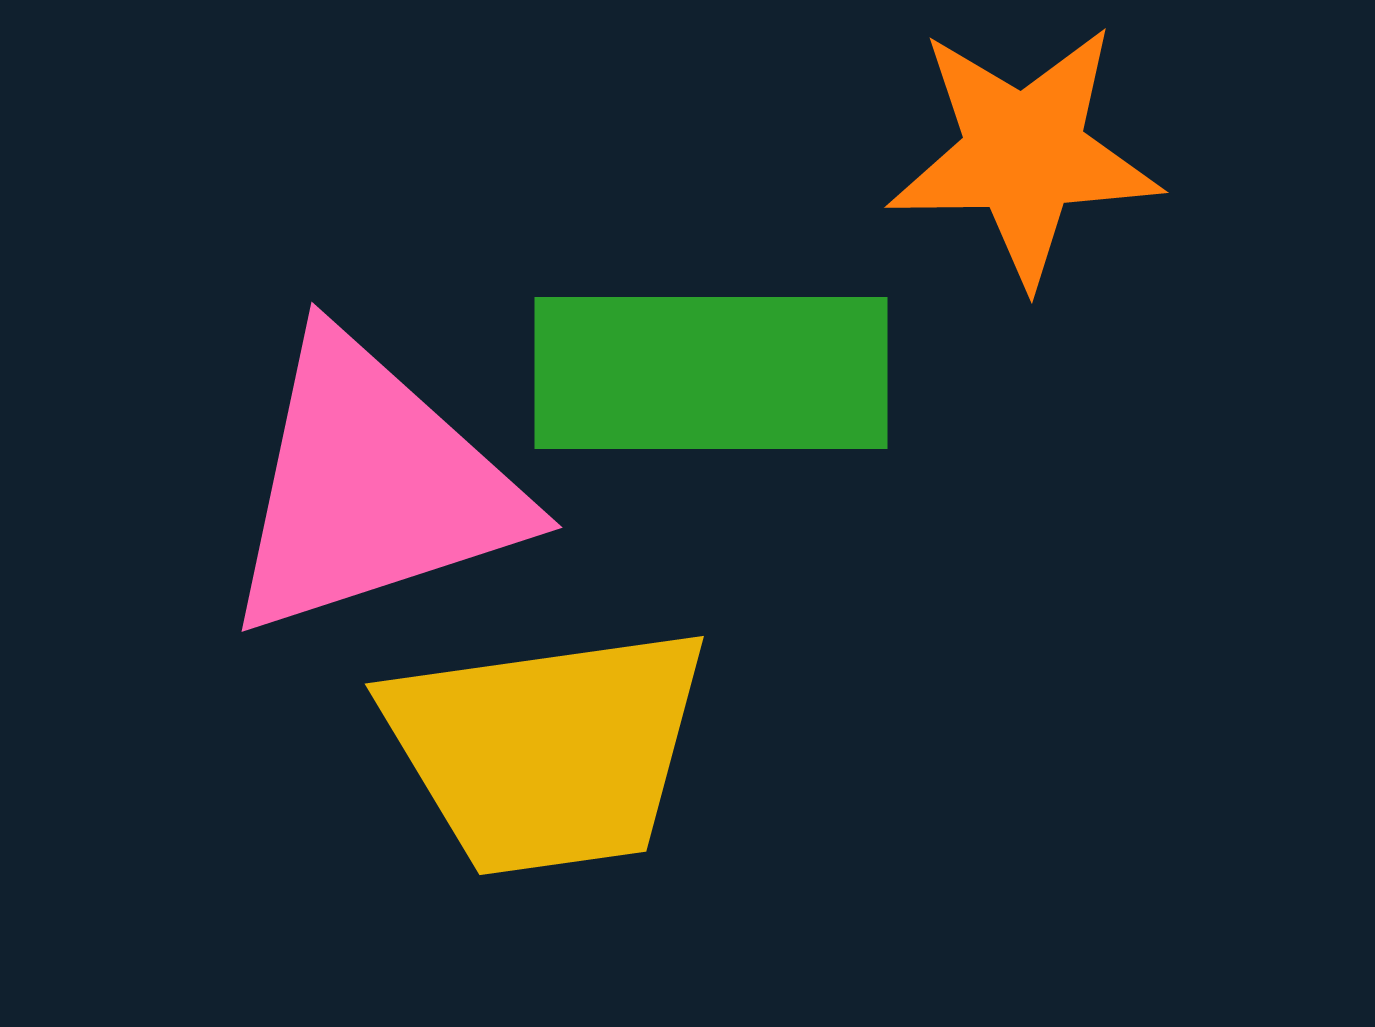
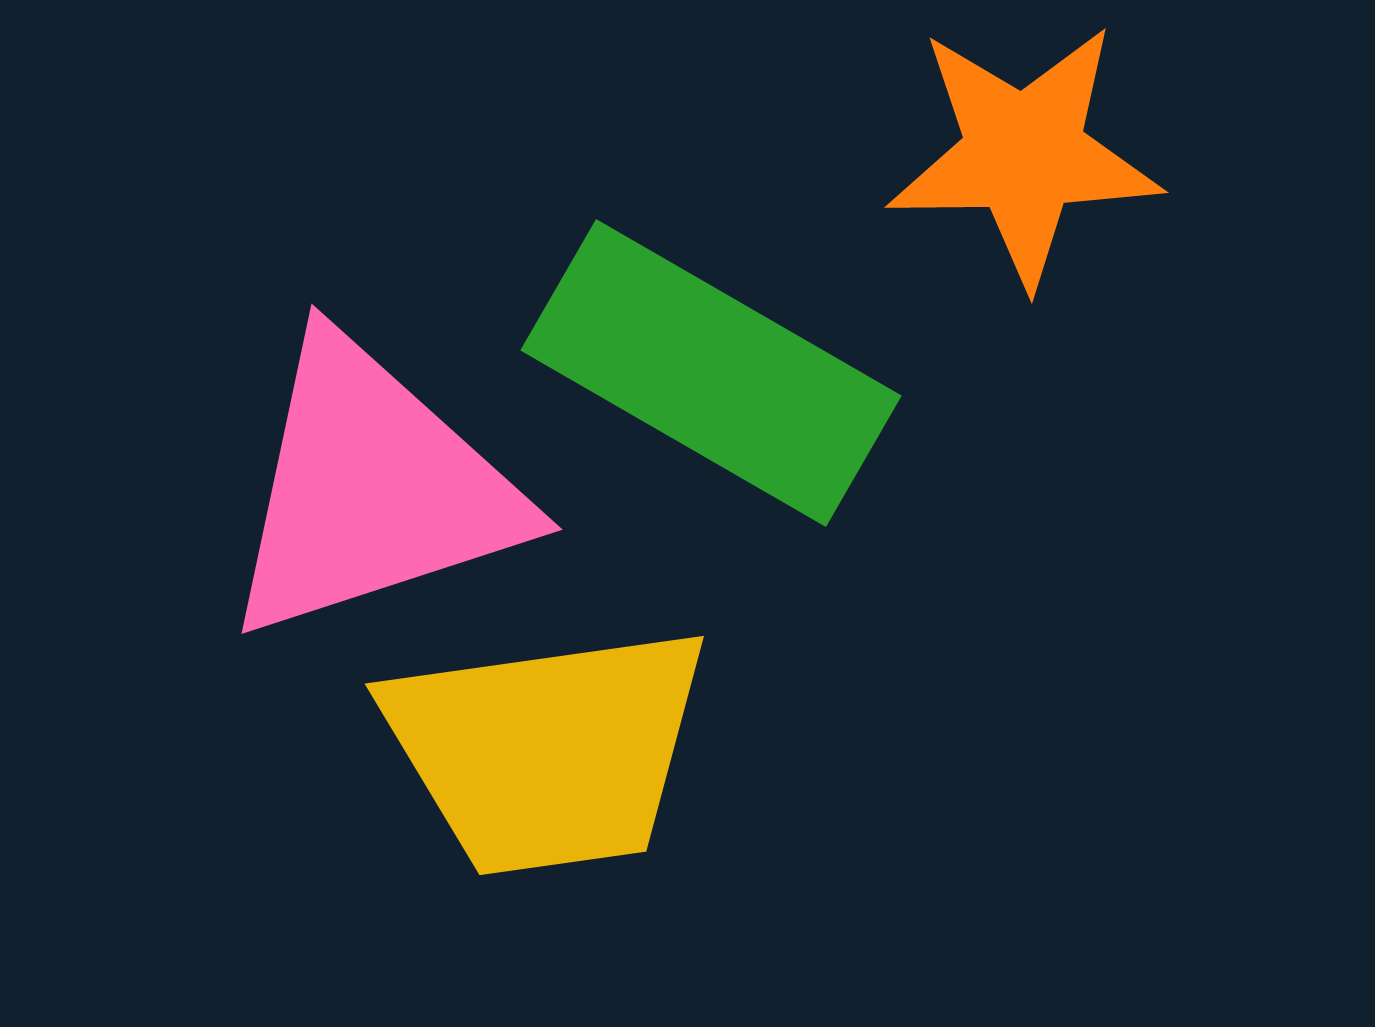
green rectangle: rotated 30 degrees clockwise
pink triangle: moved 2 px down
